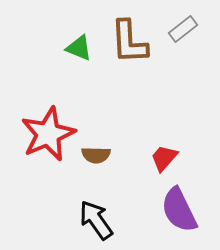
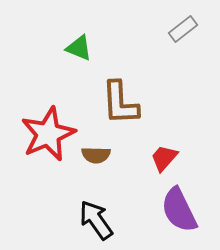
brown L-shape: moved 9 px left, 61 px down
